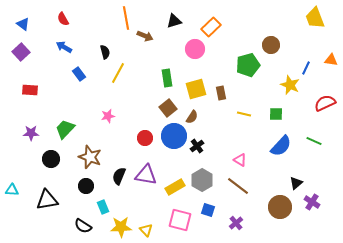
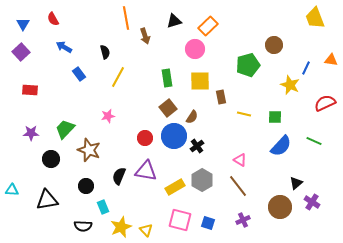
red semicircle at (63, 19): moved 10 px left
blue triangle at (23, 24): rotated 24 degrees clockwise
orange rectangle at (211, 27): moved 3 px left, 1 px up
brown arrow at (145, 36): rotated 49 degrees clockwise
brown circle at (271, 45): moved 3 px right
yellow line at (118, 73): moved 4 px down
yellow square at (196, 89): moved 4 px right, 8 px up; rotated 15 degrees clockwise
brown rectangle at (221, 93): moved 4 px down
green square at (276, 114): moved 1 px left, 3 px down
brown star at (90, 157): moved 1 px left, 7 px up
purple triangle at (146, 175): moved 4 px up
brown line at (238, 186): rotated 15 degrees clockwise
blue square at (208, 210): moved 13 px down
purple cross at (236, 223): moved 7 px right, 3 px up; rotated 16 degrees clockwise
black semicircle at (83, 226): rotated 30 degrees counterclockwise
yellow star at (121, 227): rotated 20 degrees counterclockwise
